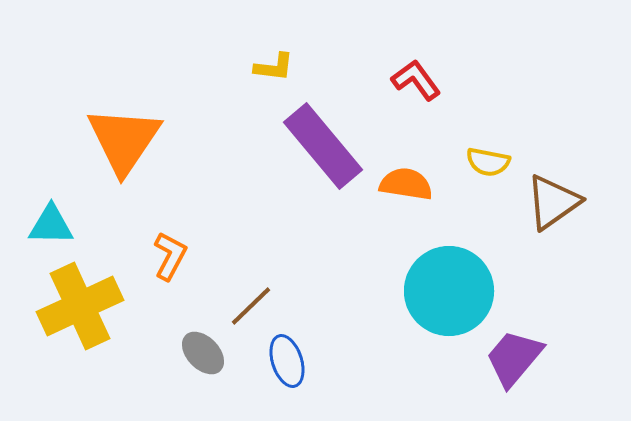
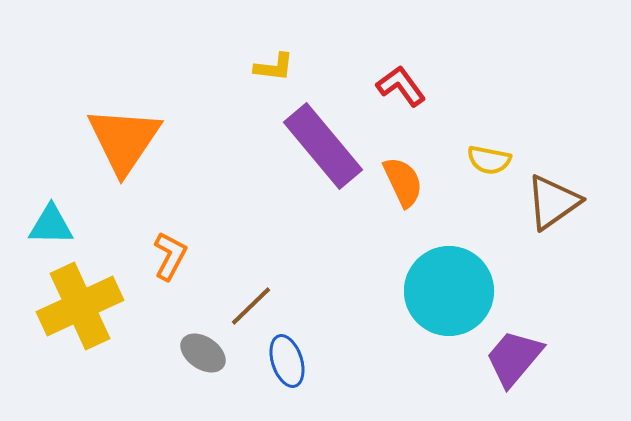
red L-shape: moved 15 px left, 6 px down
yellow semicircle: moved 1 px right, 2 px up
orange semicircle: moved 3 px left, 2 px up; rotated 56 degrees clockwise
gray ellipse: rotated 12 degrees counterclockwise
